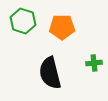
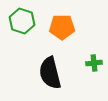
green hexagon: moved 1 px left
